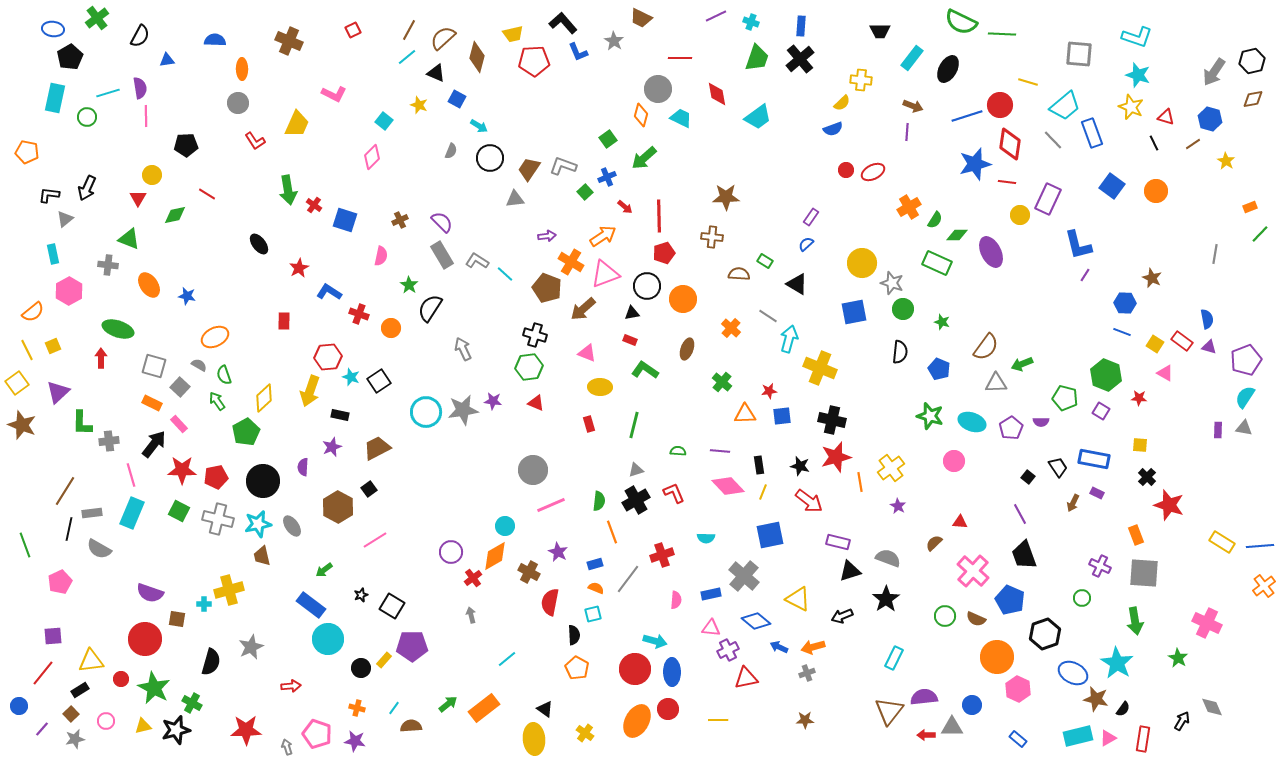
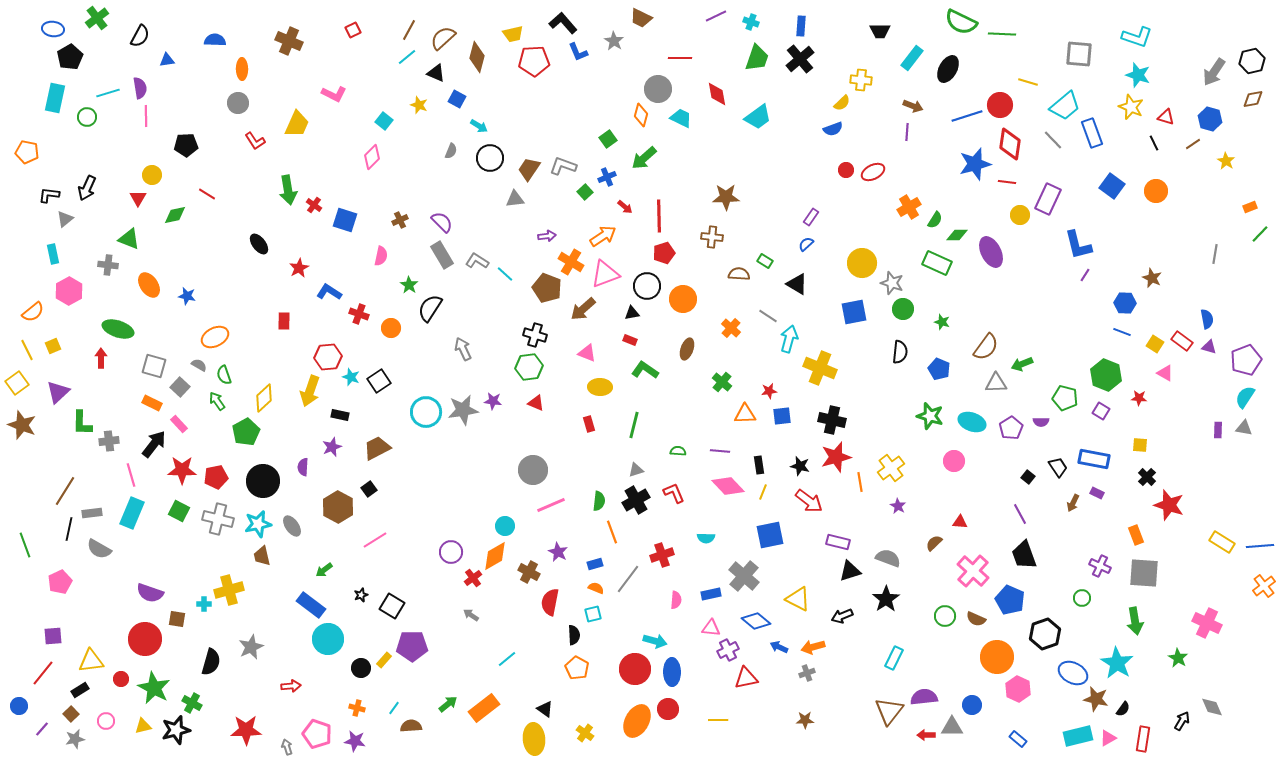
gray arrow at (471, 615): rotated 42 degrees counterclockwise
